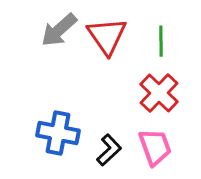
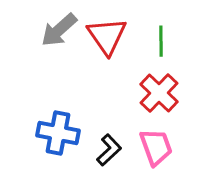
pink trapezoid: moved 1 px right
